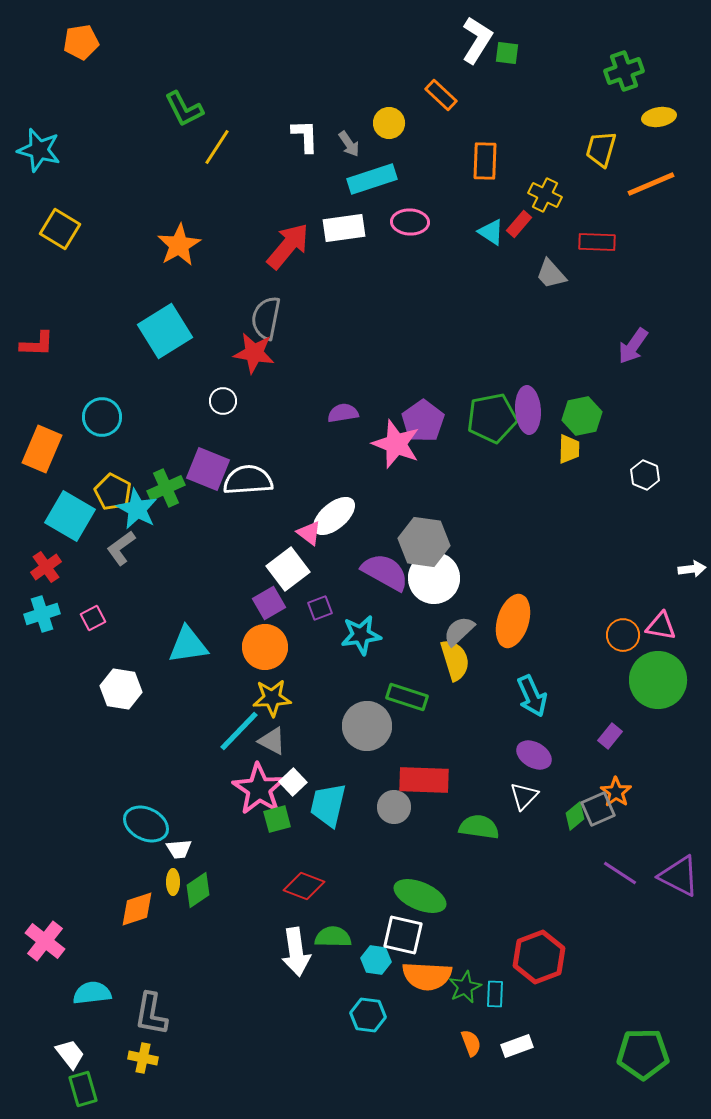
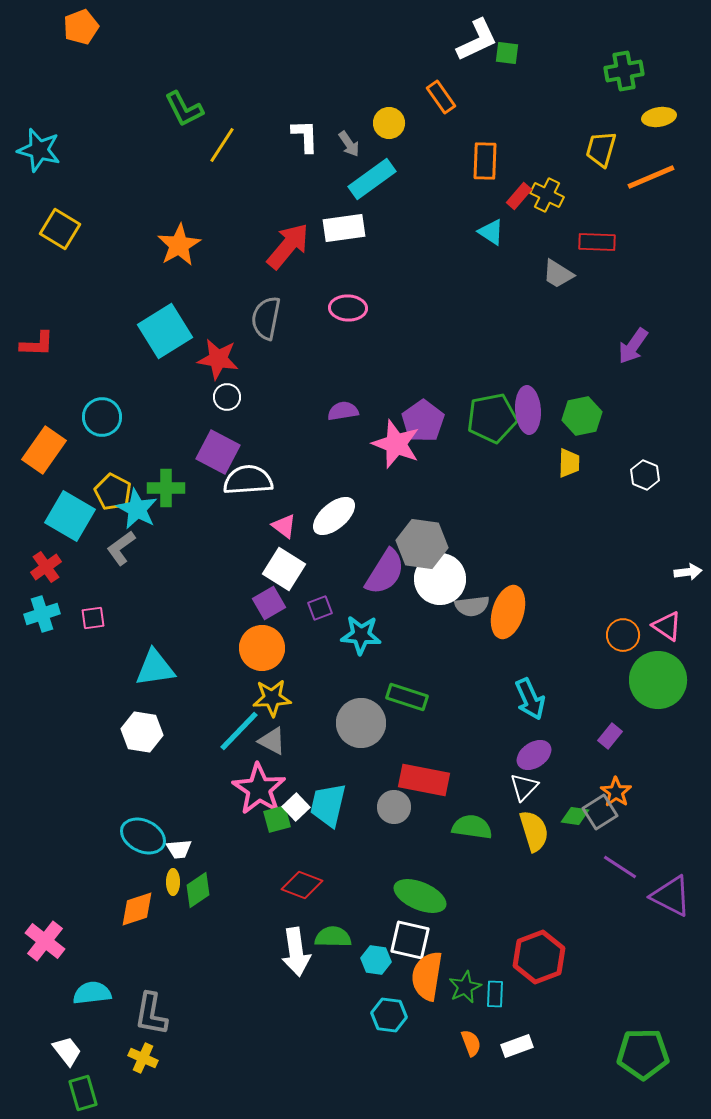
white L-shape at (477, 40): rotated 33 degrees clockwise
orange pentagon at (81, 42): moved 15 px up; rotated 12 degrees counterclockwise
green cross at (624, 71): rotated 9 degrees clockwise
orange rectangle at (441, 95): moved 2 px down; rotated 12 degrees clockwise
yellow line at (217, 147): moved 5 px right, 2 px up
cyan rectangle at (372, 179): rotated 18 degrees counterclockwise
orange line at (651, 184): moved 7 px up
yellow cross at (545, 195): moved 2 px right
pink ellipse at (410, 222): moved 62 px left, 86 px down
red rectangle at (519, 224): moved 28 px up
gray trapezoid at (551, 274): moved 7 px right; rotated 16 degrees counterclockwise
red star at (254, 353): moved 36 px left, 6 px down
white circle at (223, 401): moved 4 px right, 4 px up
purple semicircle at (343, 413): moved 2 px up
orange rectangle at (42, 449): moved 2 px right, 1 px down; rotated 12 degrees clockwise
yellow trapezoid at (569, 449): moved 14 px down
purple square at (208, 469): moved 10 px right, 17 px up; rotated 6 degrees clockwise
green cross at (166, 488): rotated 24 degrees clockwise
pink triangle at (309, 533): moved 25 px left, 7 px up
gray hexagon at (424, 542): moved 2 px left, 2 px down
white square at (288, 569): moved 4 px left; rotated 21 degrees counterclockwise
white arrow at (692, 569): moved 4 px left, 3 px down
purple semicircle at (385, 572): rotated 93 degrees clockwise
white circle at (434, 578): moved 6 px right, 1 px down
pink square at (93, 618): rotated 20 degrees clockwise
orange ellipse at (513, 621): moved 5 px left, 9 px up
pink triangle at (661, 626): moved 6 px right; rotated 24 degrees clockwise
gray semicircle at (459, 631): moved 13 px right, 25 px up; rotated 144 degrees counterclockwise
cyan star at (361, 635): rotated 12 degrees clockwise
cyan triangle at (188, 645): moved 33 px left, 23 px down
orange circle at (265, 647): moved 3 px left, 1 px down
yellow semicircle at (455, 660): moved 79 px right, 171 px down
white hexagon at (121, 689): moved 21 px right, 43 px down
cyan arrow at (532, 696): moved 2 px left, 3 px down
gray circle at (367, 726): moved 6 px left, 3 px up
purple ellipse at (534, 755): rotated 64 degrees counterclockwise
red rectangle at (424, 780): rotated 9 degrees clockwise
white square at (293, 782): moved 3 px right, 25 px down
white triangle at (524, 796): moved 9 px up
gray square at (598, 809): moved 2 px right, 3 px down; rotated 8 degrees counterclockwise
green diamond at (575, 816): rotated 48 degrees clockwise
cyan ellipse at (146, 824): moved 3 px left, 12 px down
green semicircle at (479, 827): moved 7 px left
purple line at (620, 873): moved 6 px up
purple triangle at (679, 876): moved 8 px left, 20 px down
red diamond at (304, 886): moved 2 px left, 1 px up
white square at (403, 935): moved 7 px right, 5 px down
orange semicircle at (427, 976): rotated 96 degrees clockwise
cyan hexagon at (368, 1015): moved 21 px right
white trapezoid at (70, 1054): moved 3 px left, 3 px up
yellow cross at (143, 1058): rotated 12 degrees clockwise
green rectangle at (83, 1089): moved 4 px down
